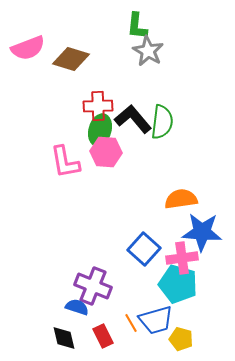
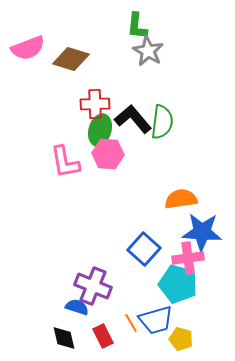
red cross: moved 3 px left, 2 px up
pink hexagon: moved 2 px right, 2 px down
pink cross: moved 6 px right
